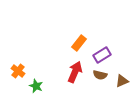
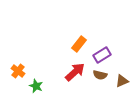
orange rectangle: moved 1 px down
red arrow: rotated 25 degrees clockwise
